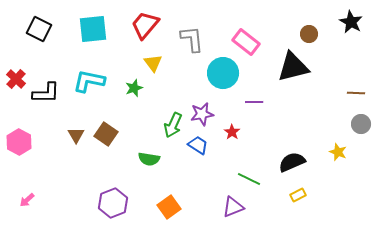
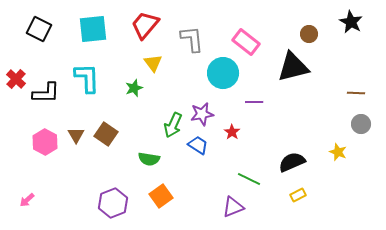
cyan L-shape: moved 2 px left, 3 px up; rotated 76 degrees clockwise
pink hexagon: moved 26 px right
orange square: moved 8 px left, 11 px up
